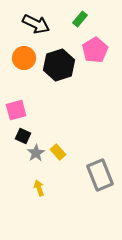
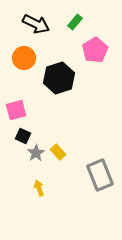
green rectangle: moved 5 px left, 3 px down
black hexagon: moved 13 px down
